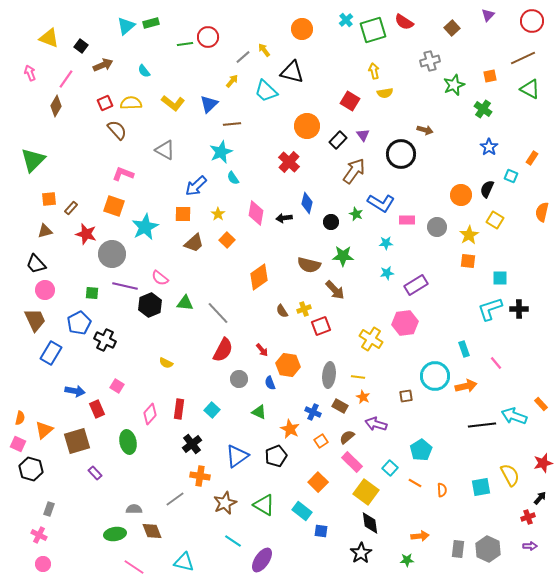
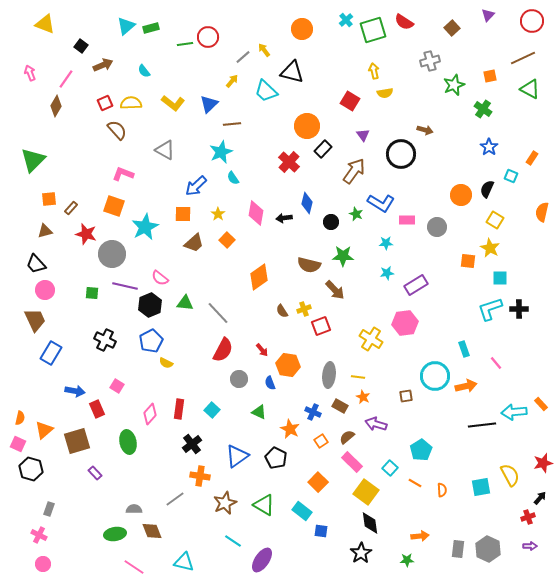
green rectangle at (151, 23): moved 5 px down
yellow triangle at (49, 38): moved 4 px left, 14 px up
black rectangle at (338, 140): moved 15 px left, 9 px down
yellow star at (469, 235): moved 21 px right, 13 px down; rotated 12 degrees counterclockwise
blue pentagon at (79, 323): moved 72 px right, 18 px down
cyan arrow at (514, 416): moved 4 px up; rotated 25 degrees counterclockwise
black pentagon at (276, 456): moved 2 px down; rotated 25 degrees counterclockwise
